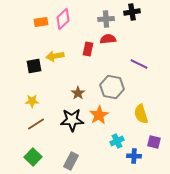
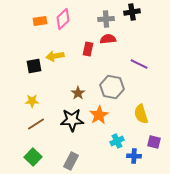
orange rectangle: moved 1 px left, 1 px up
